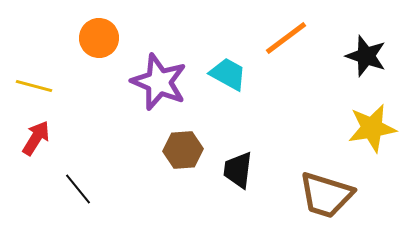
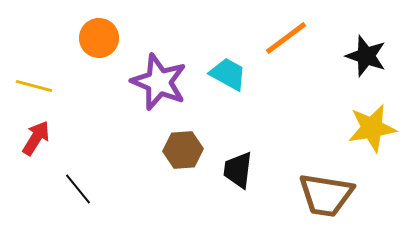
brown trapezoid: rotated 8 degrees counterclockwise
